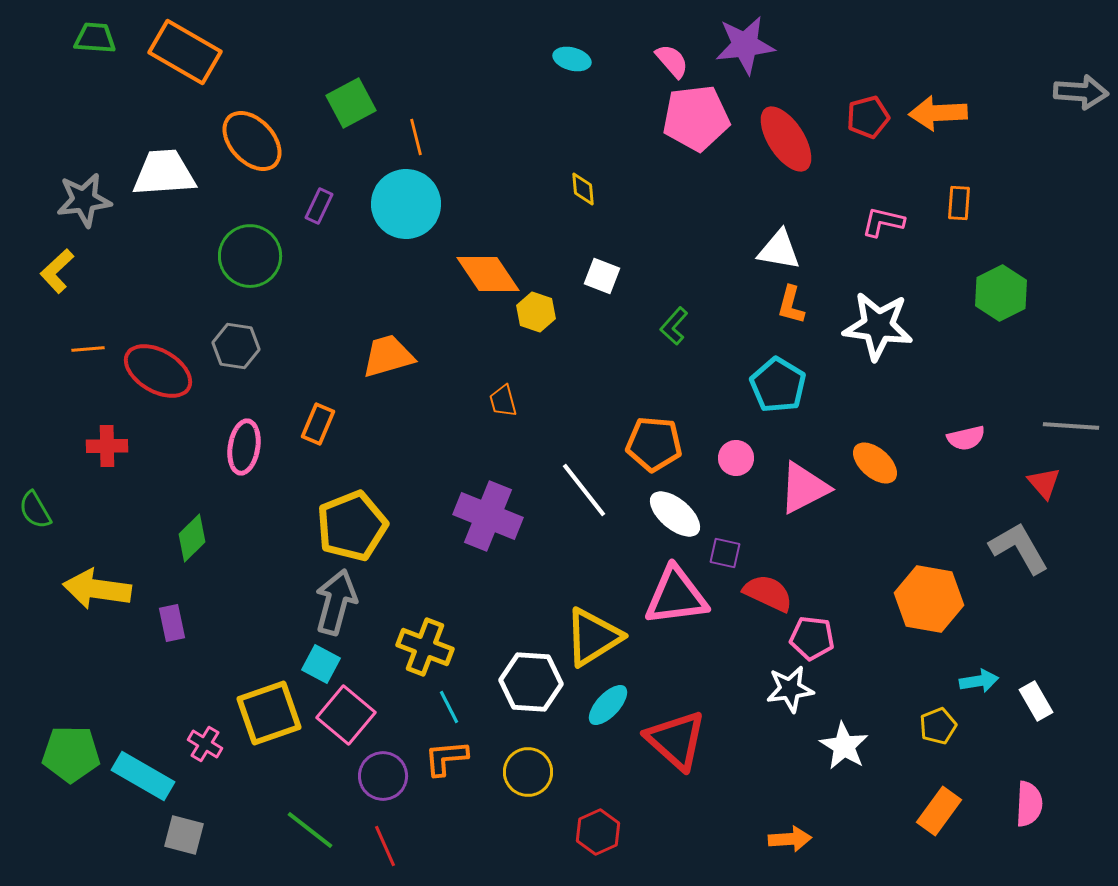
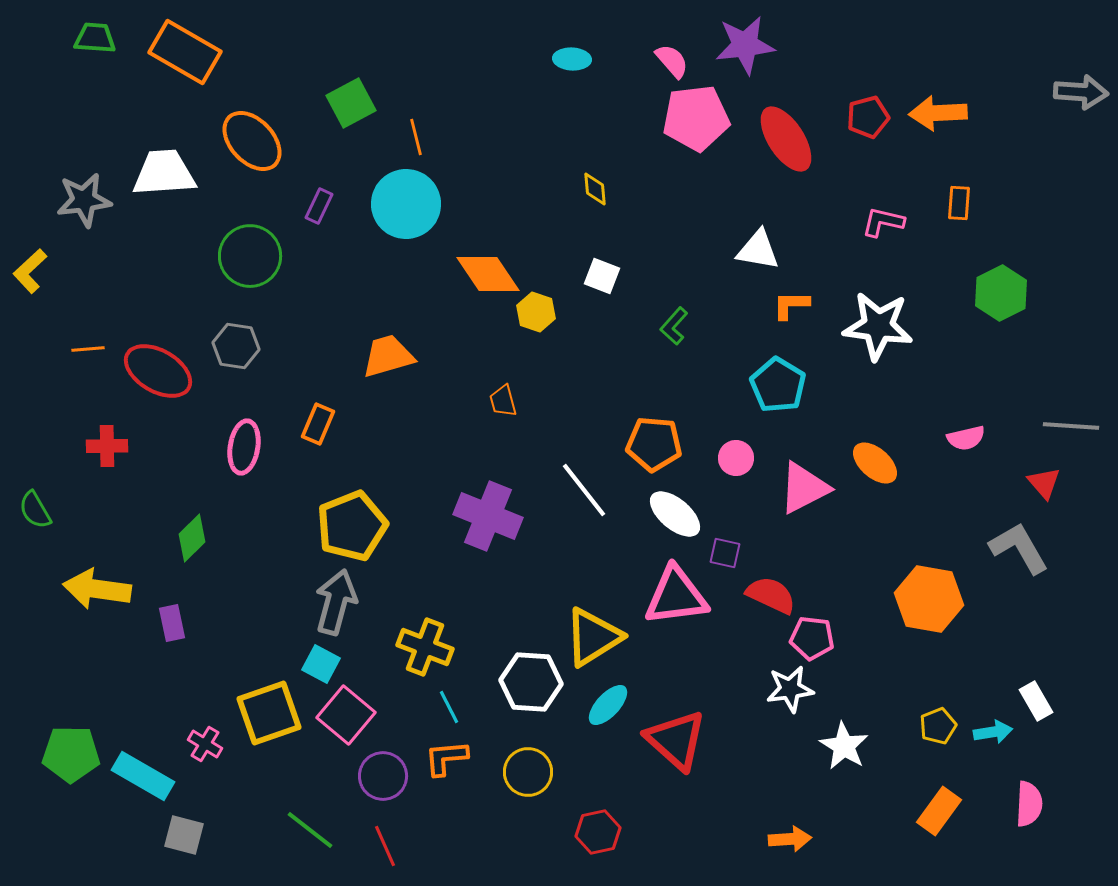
cyan ellipse at (572, 59): rotated 12 degrees counterclockwise
yellow diamond at (583, 189): moved 12 px right
white triangle at (779, 250): moved 21 px left
yellow L-shape at (57, 271): moved 27 px left
orange L-shape at (791, 305): rotated 75 degrees clockwise
red semicircle at (768, 593): moved 3 px right, 2 px down
cyan arrow at (979, 681): moved 14 px right, 51 px down
red hexagon at (598, 832): rotated 12 degrees clockwise
